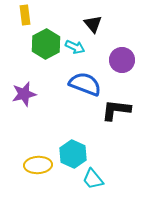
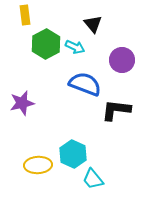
purple star: moved 2 px left, 9 px down
